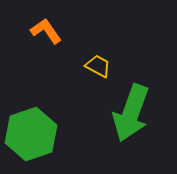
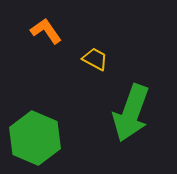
yellow trapezoid: moved 3 px left, 7 px up
green hexagon: moved 4 px right, 4 px down; rotated 18 degrees counterclockwise
